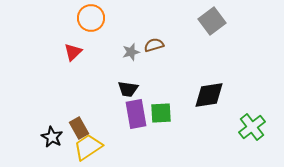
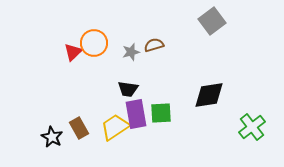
orange circle: moved 3 px right, 25 px down
yellow trapezoid: moved 27 px right, 20 px up
